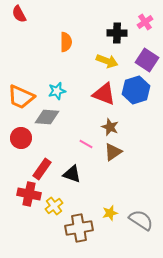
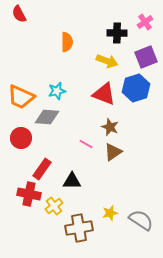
orange semicircle: moved 1 px right
purple square: moved 1 px left, 3 px up; rotated 35 degrees clockwise
blue hexagon: moved 2 px up
black triangle: moved 7 px down; rotated 18 degrees counterclockwise
